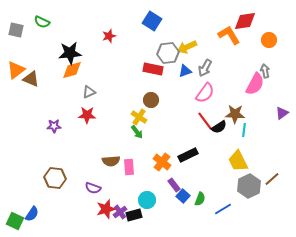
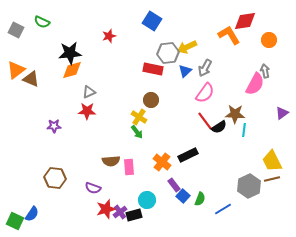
gray square at (16, 30): rotated 14 degrees clockwise
blue triangle at (185, 71): rotated 24 degrees counterclockwise
red star at (87, 115): moved 4 px up
yellow trapezoid at (238, 161): moved 34 px right
brown line at (272, 179): rotated 28 degrees clockwise
